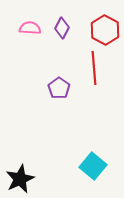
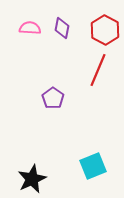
purple diamond: rotated 15 degrees counterclockwise
red line: moved 4 px right, 2 px down; rotated 28 degrees clockwise
purple pentagon: moved 6 px left, 10 px down
cyan square: rotated 28 degrees clockwise
black star: moved 12 px right
